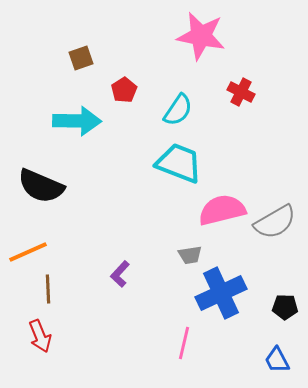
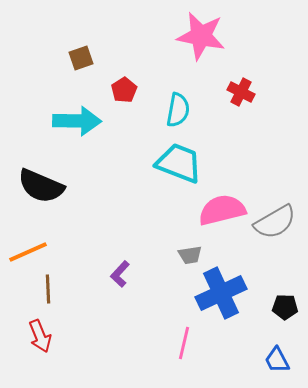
cyan semicircle: rotated 24 degrees counterclockwise
